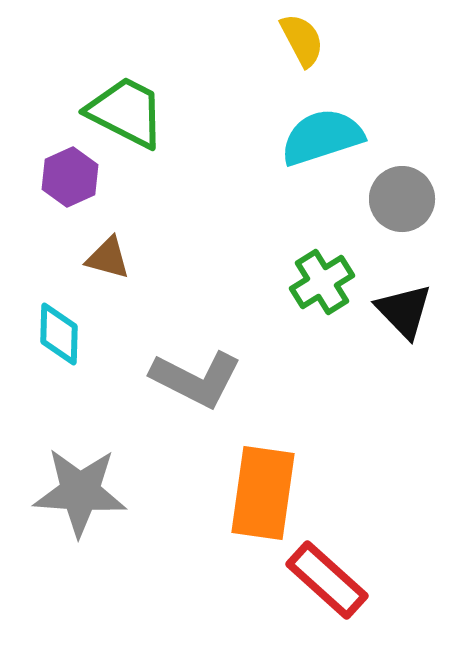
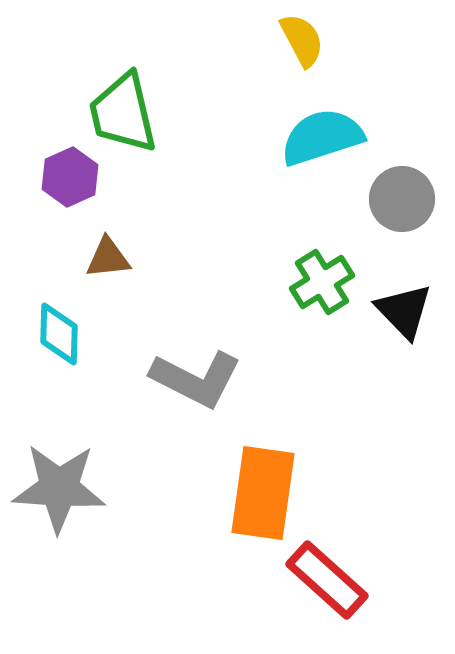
green trapezoid: moved 3 px left, 1 px down; rotated 130 degrees counterclockwise
brown triangle: rotated 21 degrees counterclockwise
gray star: moved 21 px left, 4 px up
